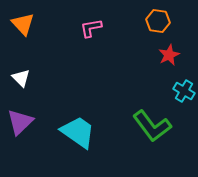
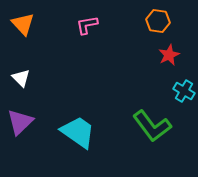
pink L-shape: moved 4 px left, 3 px up
